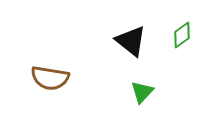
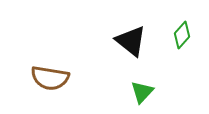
green diamond: rotated 12 degrees counterclockwise
